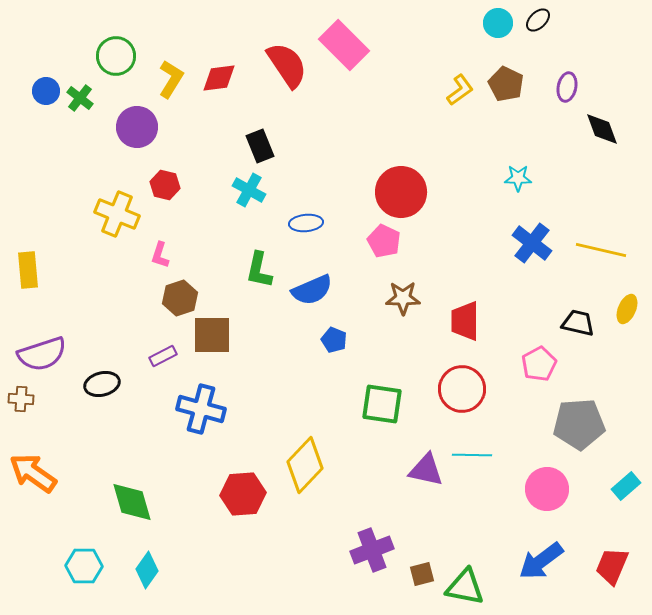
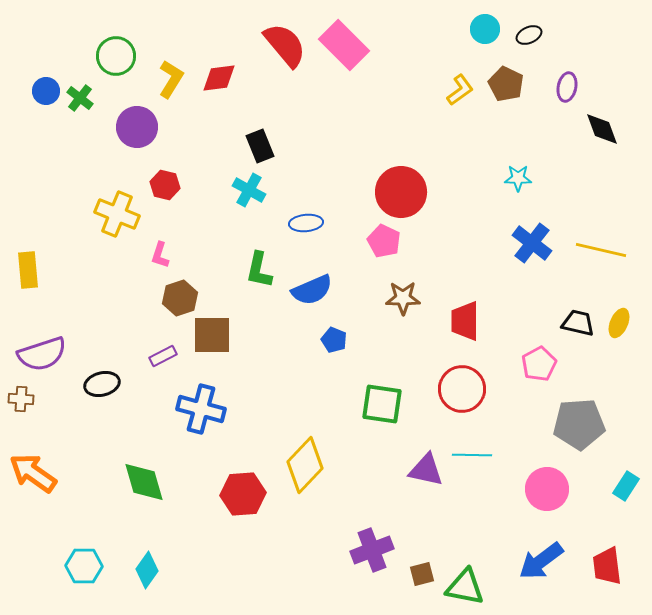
black ellipse at (538, 20): moved 9 px left, 15 px down; rotated 20 degrees clockwise
cyan circle at (498, 23): moved 13 px left, 6 px down
red semicircle at (287, 65): moved 2 px left, 20 px up; rotated 6 degrees counterclockwise
yellow ellipse at (627, 309): moved 8 px left, 14 px down
cyan rectangle at (626, 486): rotated 16 degrees counterclockwise
green diamond at (132, 502): moved 12 px right, 20 px up
red trapezoid at (612, 566): moved 5 px left; rotated 30 degrees counterclockwise
